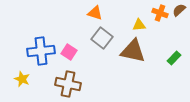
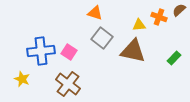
orange cross: moved 1 px left, 4 px down
brown cross: rotated 25 degrees clockwise
